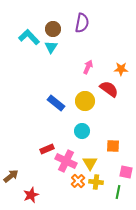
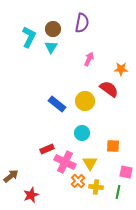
cyan L-shape: rotated 70 degrees clockwise
pink arrow: moved 1 px right, 8 px up
blue rectangle: moved 1 px right, 1 px down
cyan circle: moved 2 px down
pink cross: moved 1 px left, 1 px down
yellow cross: moved 5 px down
